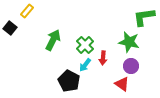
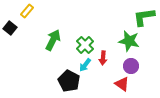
green star: moved 1 px up
